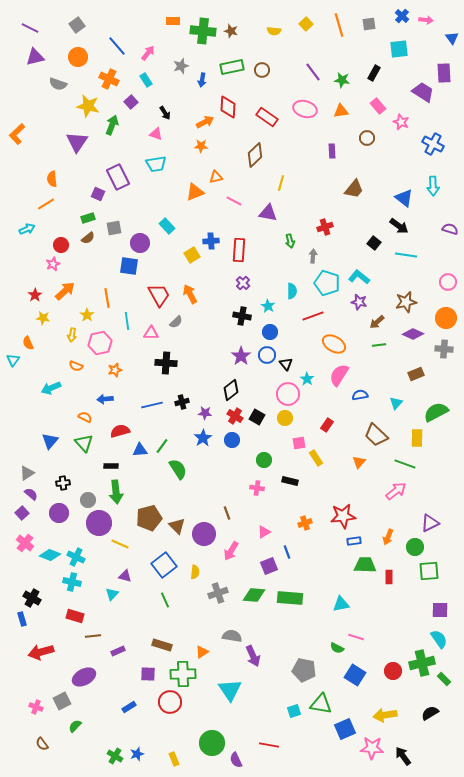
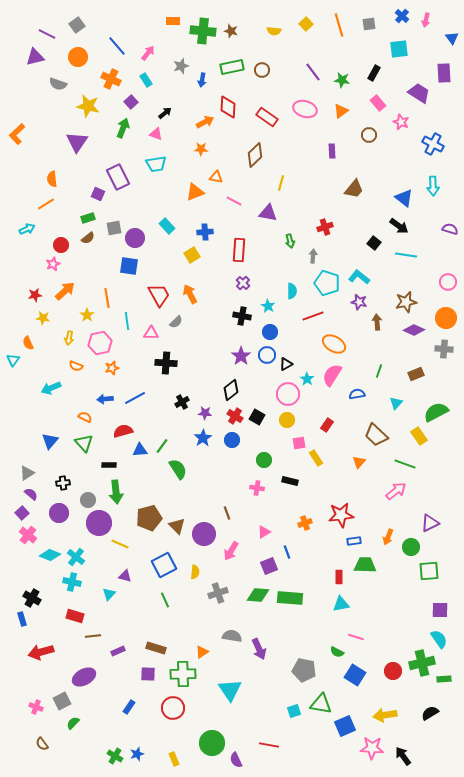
pink arrow at (426, 20): rotated 96 degrees clockwise
purple line at (30, 28): moved 17 px right, 6 px down
orange cross at (109, 79): moved 2 px right
purple trapezoid at (423, 92): moved 4 px left, 1 px down
pink rectangle at (378, 106): moved 3 px up
orange triangle at (341, 111): rotated 28 degrees counterclockwise
black arrow at (165, 113): rotated 96 degrees counterclockwise
green arrow at (112, 125): moved 11 px right, 3 px down
brown circle at (367, 138): moved 2 px right, 3 px up
orange star at (201, 146): moved 3 px down
orange triangle at (216, 177): rotated 24 degrees clockwise
blue cross at (211, 241): moved 6 px left, 9 px up
purple circle at (140, 243): moved 5 px left, 5 px up
red star at (35, 295): rotated 24 degrees clockwise
brown arrow at (377, 322): rotated 126 degrees clockwise
purple diamond at (413, 334): moved 1 px right, 4 px up
yellow arrow at (72, 335): moved 3 px left, 3 px down
green line at (379, 345): moved 26 px down; rotated 64 degrees counterclockwise
black triangle at (286, 364): rotated 40 degrees clockwise
orange star at (115, 370): moved 3 px left, 2 px up
pink semicircle at (339, 375): moved 7 px left
blue semicircle at (360, 395): moved 3 px left, 1 px up
black cross at (182, 402): rotated 16 degrees counterclockwise
blue line at (152, 405): moved 17 px left, 7 px up; rotated 15 degrees counterclockwise
yellow circle at (285, 418): moved 2 px right, 2 px down
red semicircle at (120, 431): moved 3 px right
yellow rectangle at (417, 438): moved 2 px right, 2 px up; rotated 36 degrees counterclockwise
black rectangle at (111, 466): moved 2 px left, 1 px up
red star at (343, 516): moved 2 px left, 1 px up
pink cross at (25, 543): moved 3 px right, 8 px up
green circle at (415, 547): moved 4 px left
cyan cross at (76, 557): rotated 12 degrees clockwise
blue square at (164, 565): rotated 10 degrees clockwise
red rectangle at (389, 577): moved 50 px left
cyan triangle at (112, 594): moved 3 px left
green diamond at (254, 595): moved 4 px right
brown rectangle at (162, 645): moved 6 px left, 3 px down
green semicircle at (337, 648): moved 4 px down
purple arrow at (253, 656): moved 6 px right, 7 px up
green rectangle at (444, 679): rotated 48 degrees counterclockwise
red circle at (170, 702): moved 3 px right, 6 px down
blue rectangle at (129, 707): rotated 24 degrees counterclockwise
green semicircle at (75, 726): moved 2 px left, 3 px up
blue square at (345, 729): moved 3 px up
